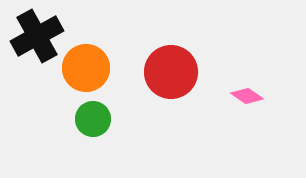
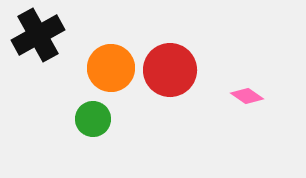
black cross: moved 1 px right, 1 px up
orange circle: moved 25 px right
red circle: moved 1 px left, 2 px up
